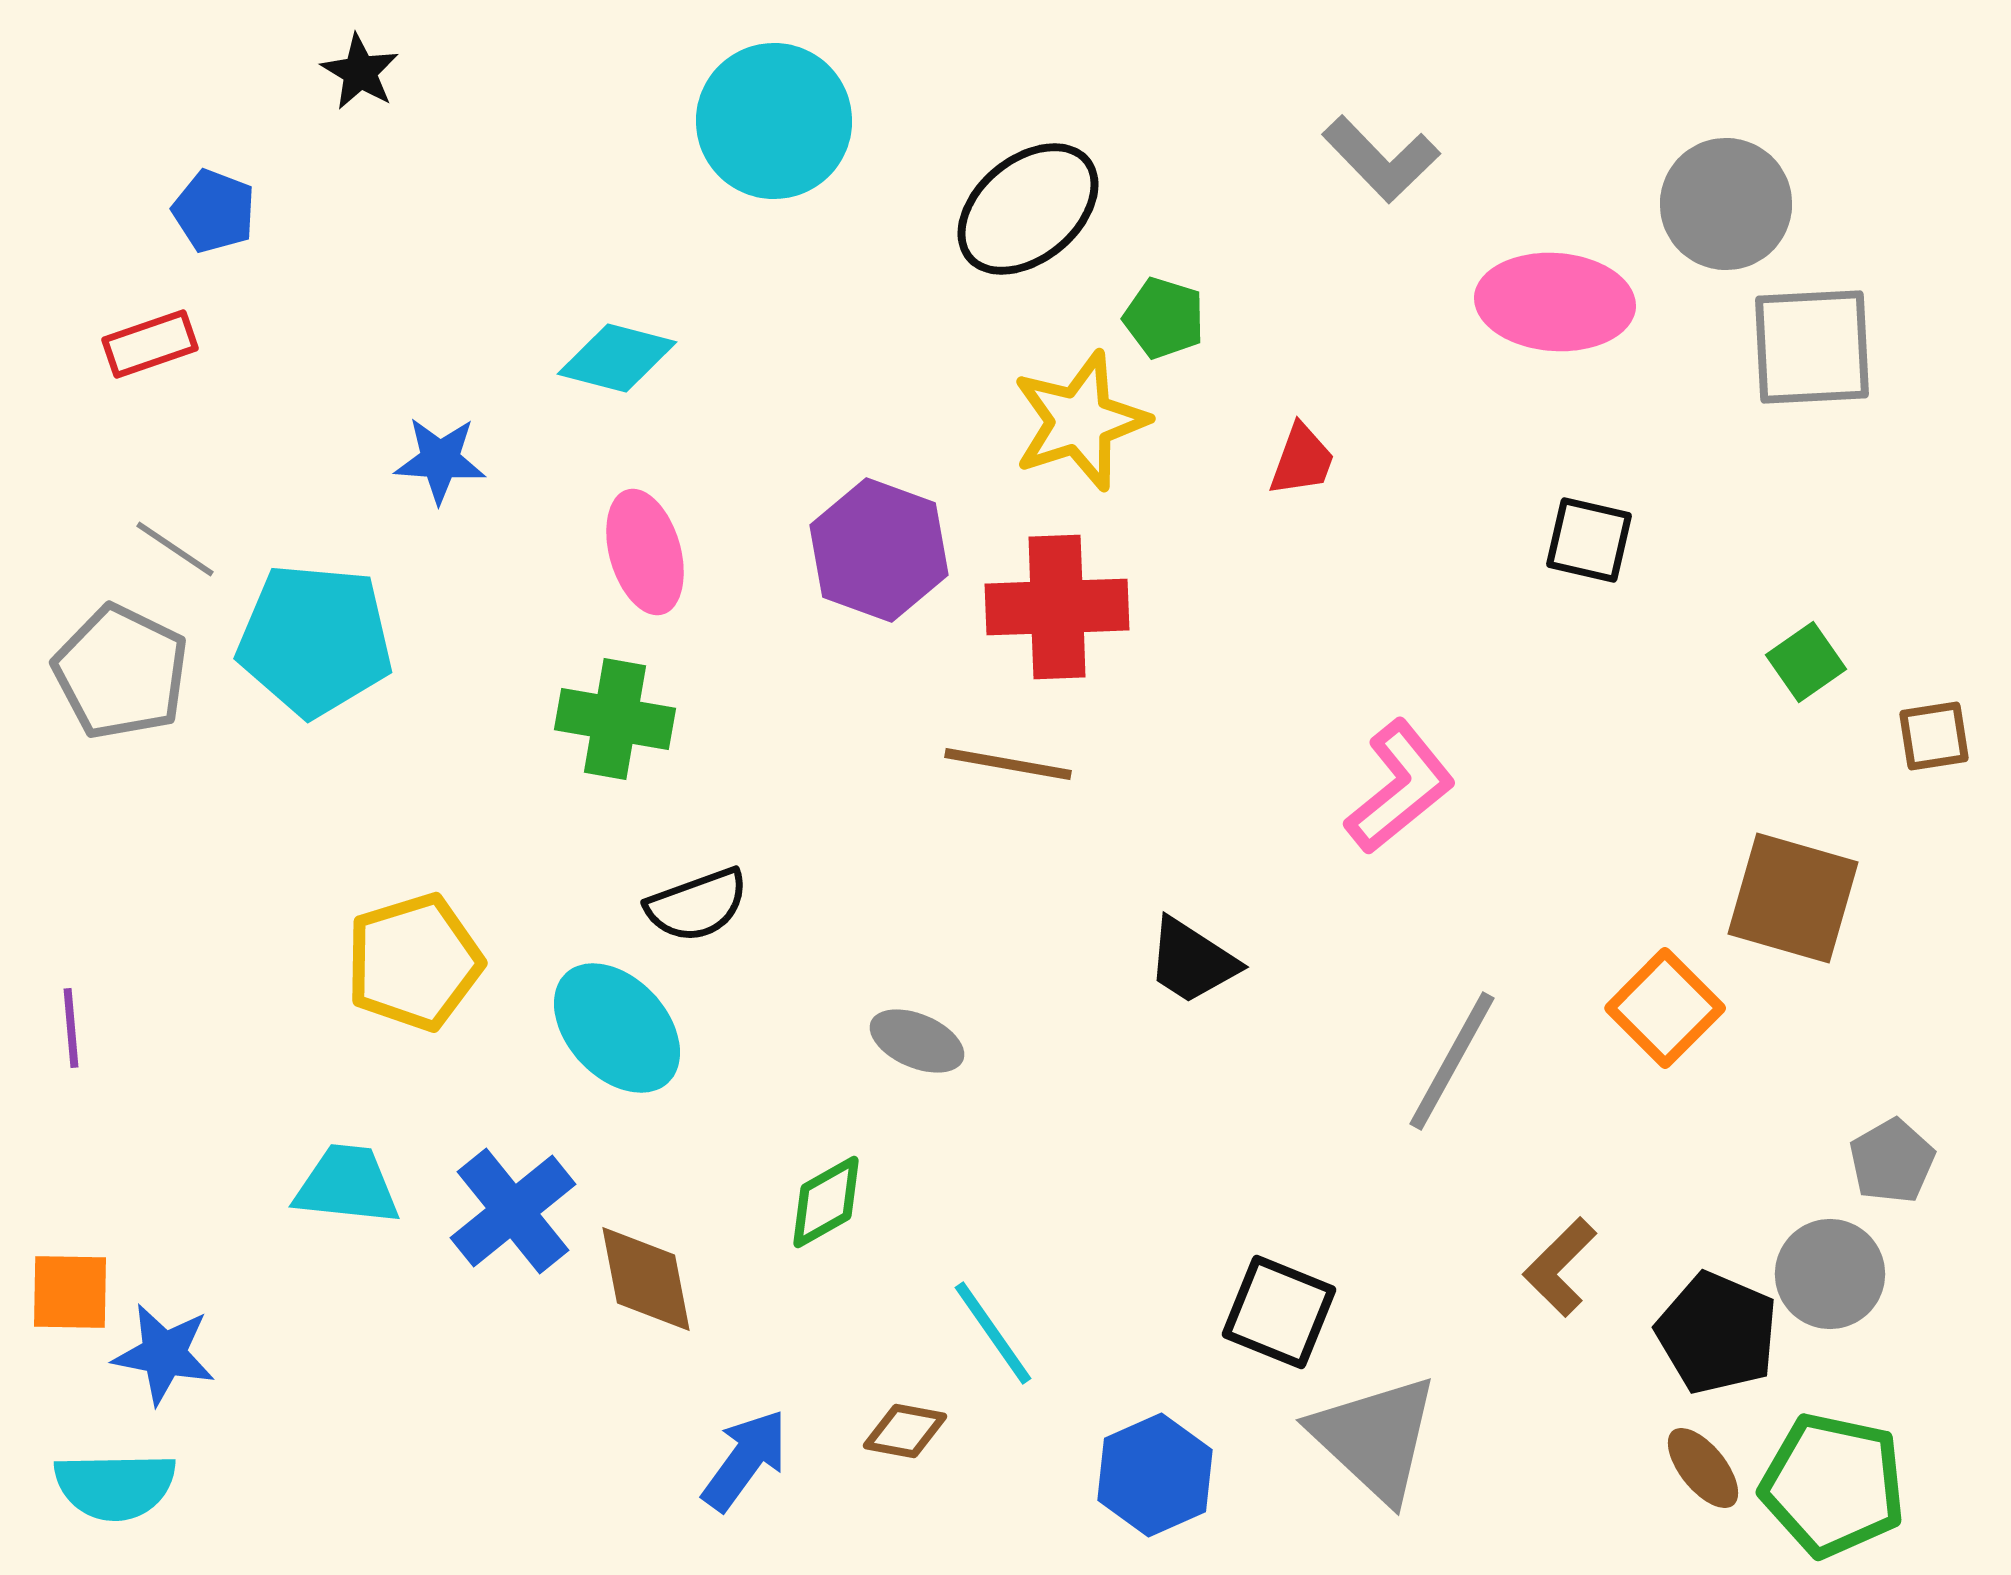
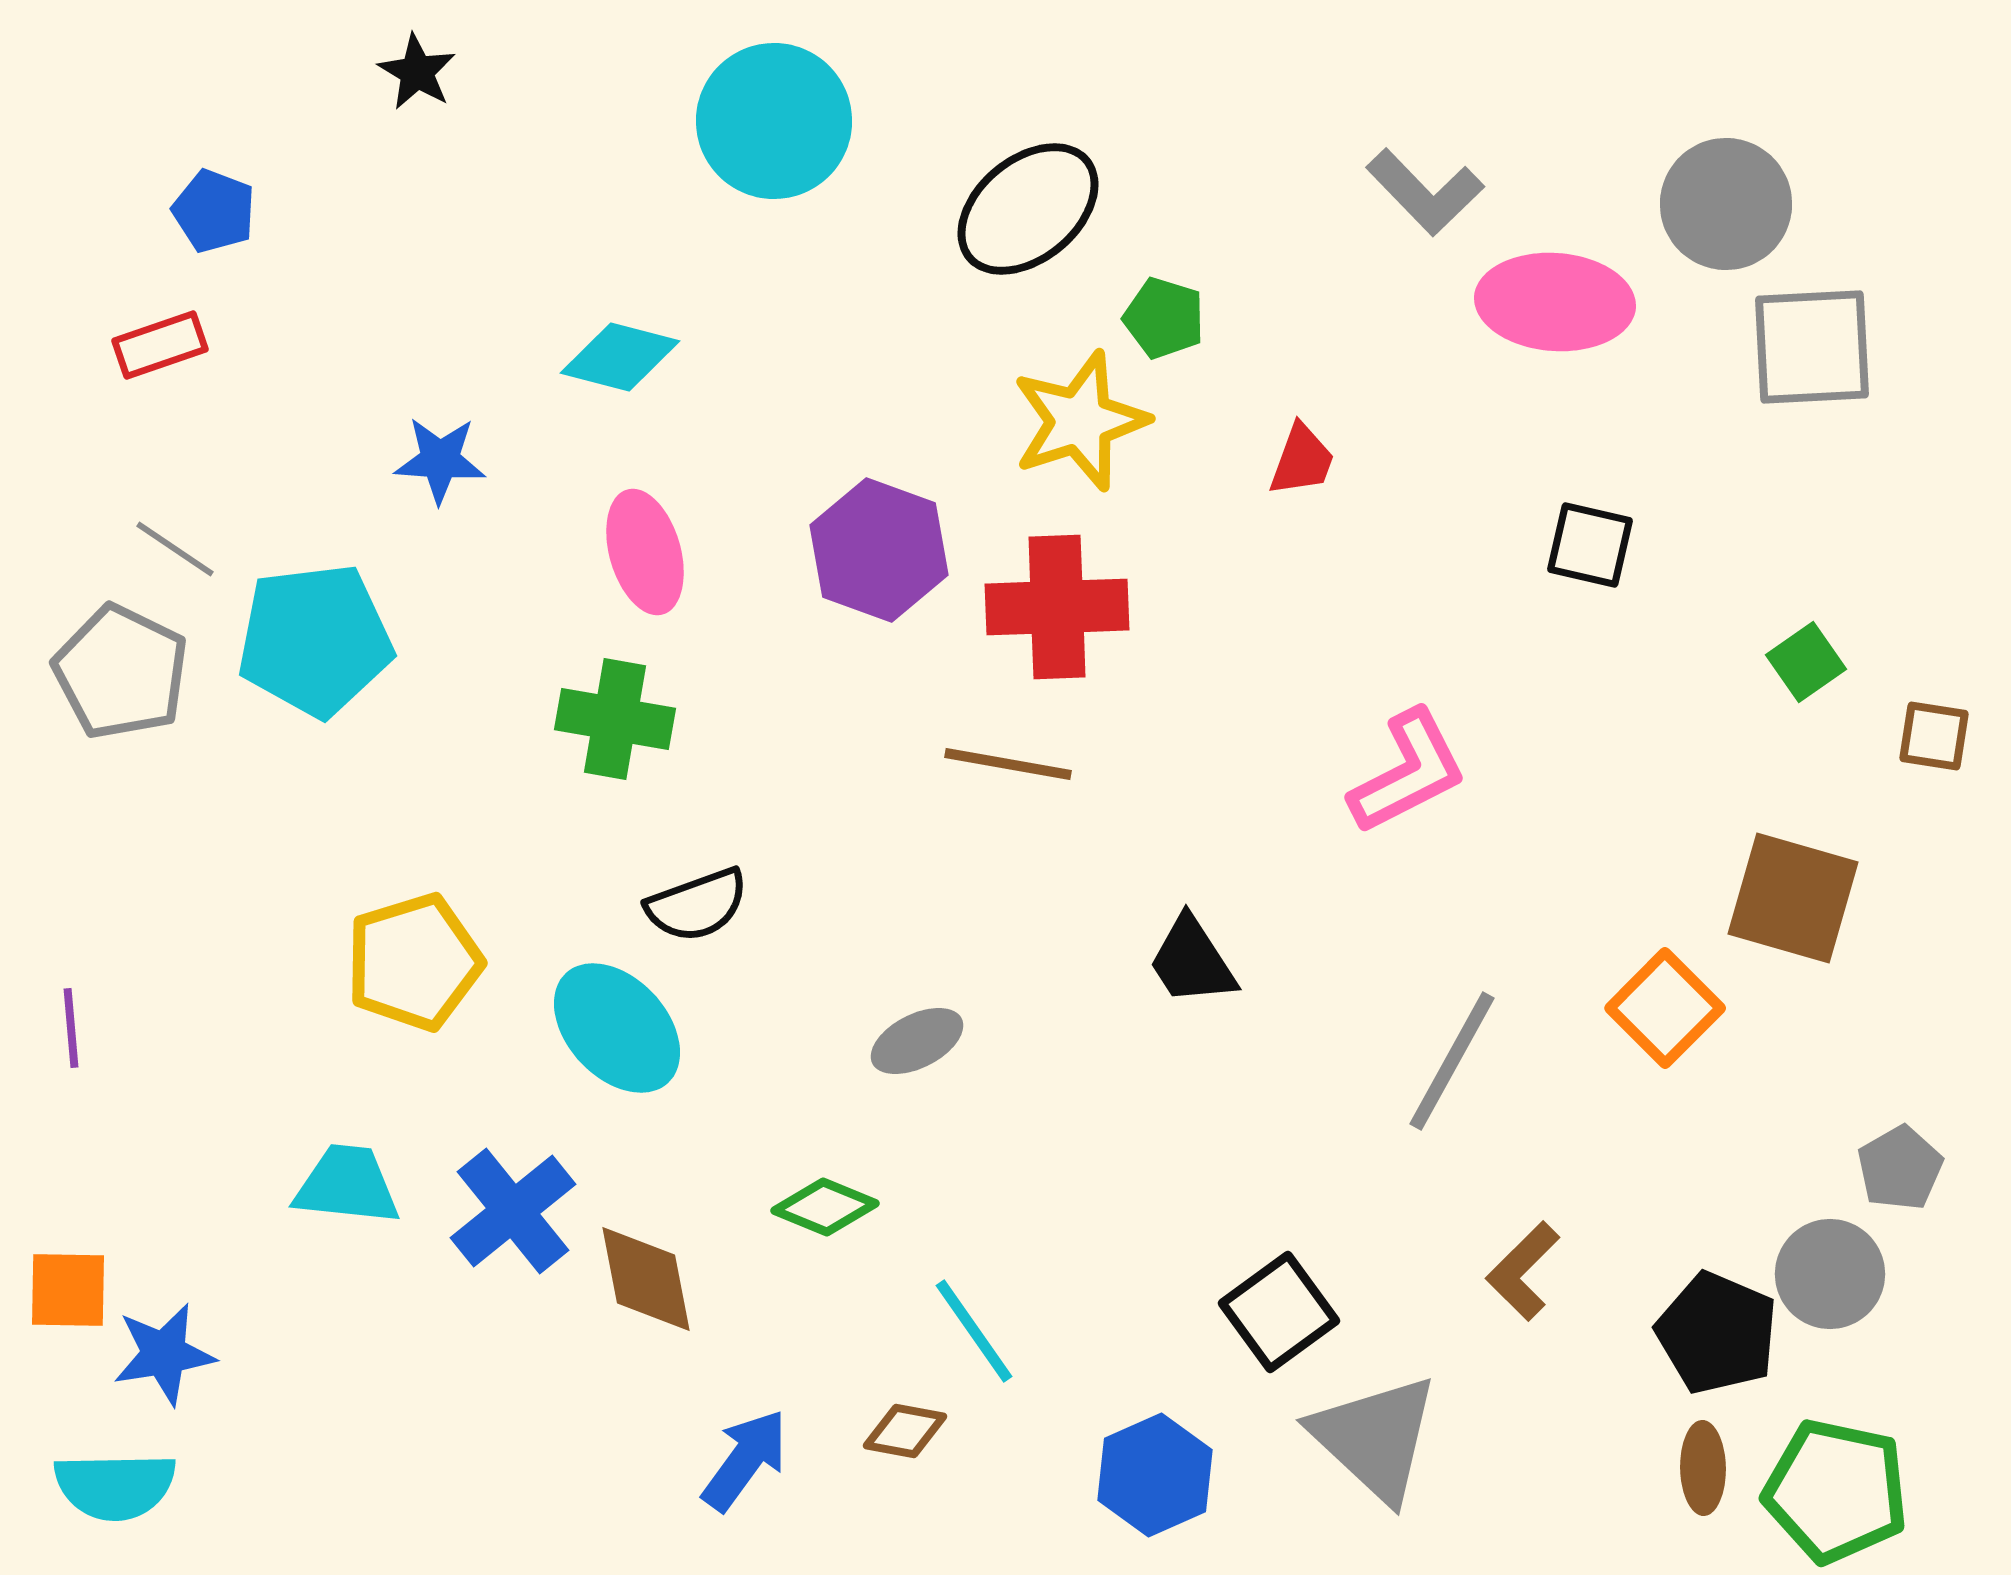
black star at (360, 72): moved 57 px right
gray L-shape at (1381, 159): moved 44 px right, 33 px down
red rectangle at (150, 344): moved 10 px right, 1 px down
cyan diamond at (617, 358): moved 3 px right, 1 px up
black square at (1589, 540): moved 1 px right, 5 px down
cyan pentagon at (315, 640): rotated 12 degrees counterclockwise
brown square at (1934, 736): rotated 18 degrees clockwise
pink L-shape at (1400, 787): moved 8 px right, 15 px up; rotated 12 degrees clockwise
black trapezoid at (1192, 961): rotated 24 degrees clockwise
gray ellipse at (917, 1041): rotated 50 degrees counterclockwise
gray pentagon at (1892, 1161): moved 8 px right, 7 px down
green diamond at (826, 1202): moved 1 px left, 5 px down; rotated 52 degrees clockwise
brown L-shape at (1560, 1267): moved 37 px left, 4 px down
orange square at (70, 1292): moved 2 px left, 2 px up
black square at (1279, 1312): rotated 32 degrees clockwise
cyan line at (993, 1333): moved 19 px left, 2 px up
blue star at (164, 1354): rotated 20 degrees counterclockwise
brown ellipse at (1703, 1468): rotated 38 degrees clockwise
green pentagon at (1833, 1485): moved 3 px right, 6 px down
